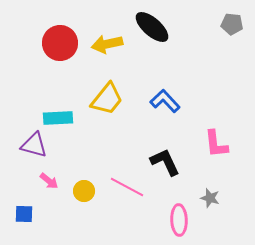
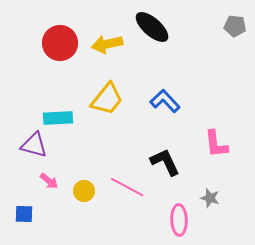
gray pentagon: moved 3 px right, 2 px down
